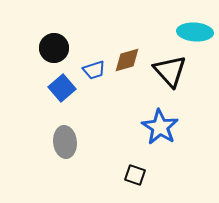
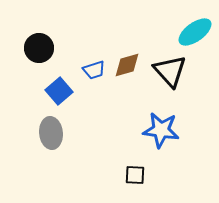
cyan ellipse: rotated 40 degrees counterclockwise
black circle: moved 15 px left
brown diamond: moved 5 px down
blue square: moved 3 px left, 3 px down
blue star: moved 1 px right, 3 px down; rotated 24 degrees counterclockwise
gray ellipse: moved 14 px left, 9 px up
black square: rotated 15 degrees counterclockwise
